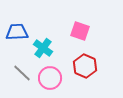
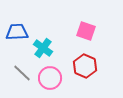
pink square: moved 6 px right
